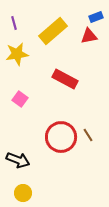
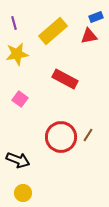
brown line: rotated 64 degrees clockwise
